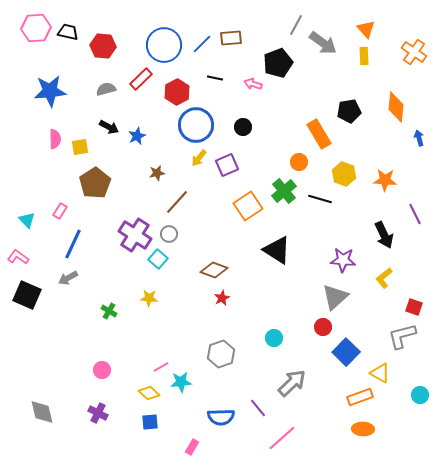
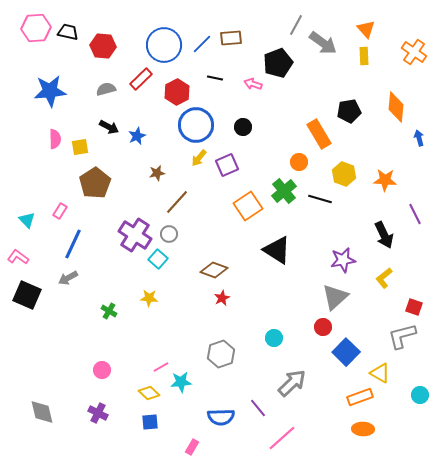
purple star at (343, 260): rotated 15 degrees counterclockwise
